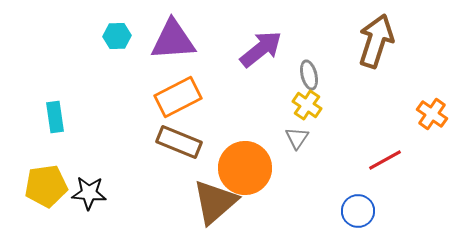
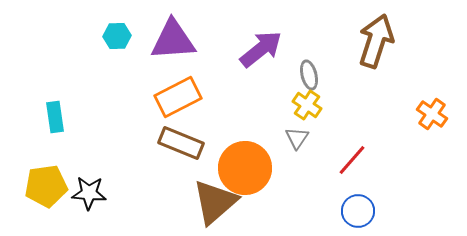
brown rectangle: moved 2 px right, 1 px down
red line: moved 33 px left; rotated 20 degrees counterclockwise
